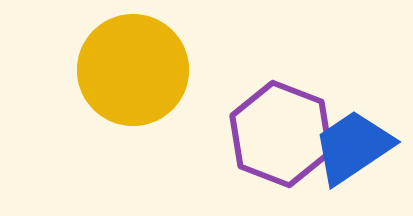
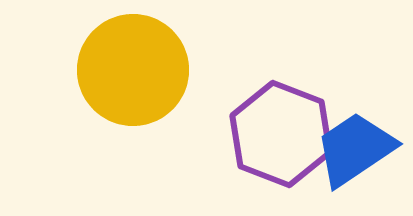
blue trapezoid: moved 2 px right, 2 px down
